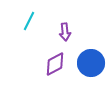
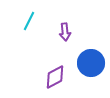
purple diamond: moved 13 px down
